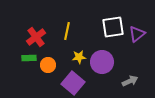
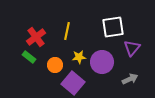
purple triangle: moved 5 px left, 14 px down; rotated 12 degrees counterclockwise
green rectangle: moved 1 px up; rotated 40 degrees clockwise
orange circle: moved 7 px right
gray arrow: moved 2 px up
